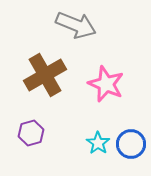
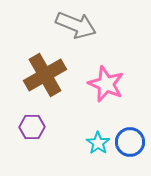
purple hexagon: moved 1 px right, 6 px up; rotated 15 degrees clockwise
blue circle: moved 1 px left, 2 px up
